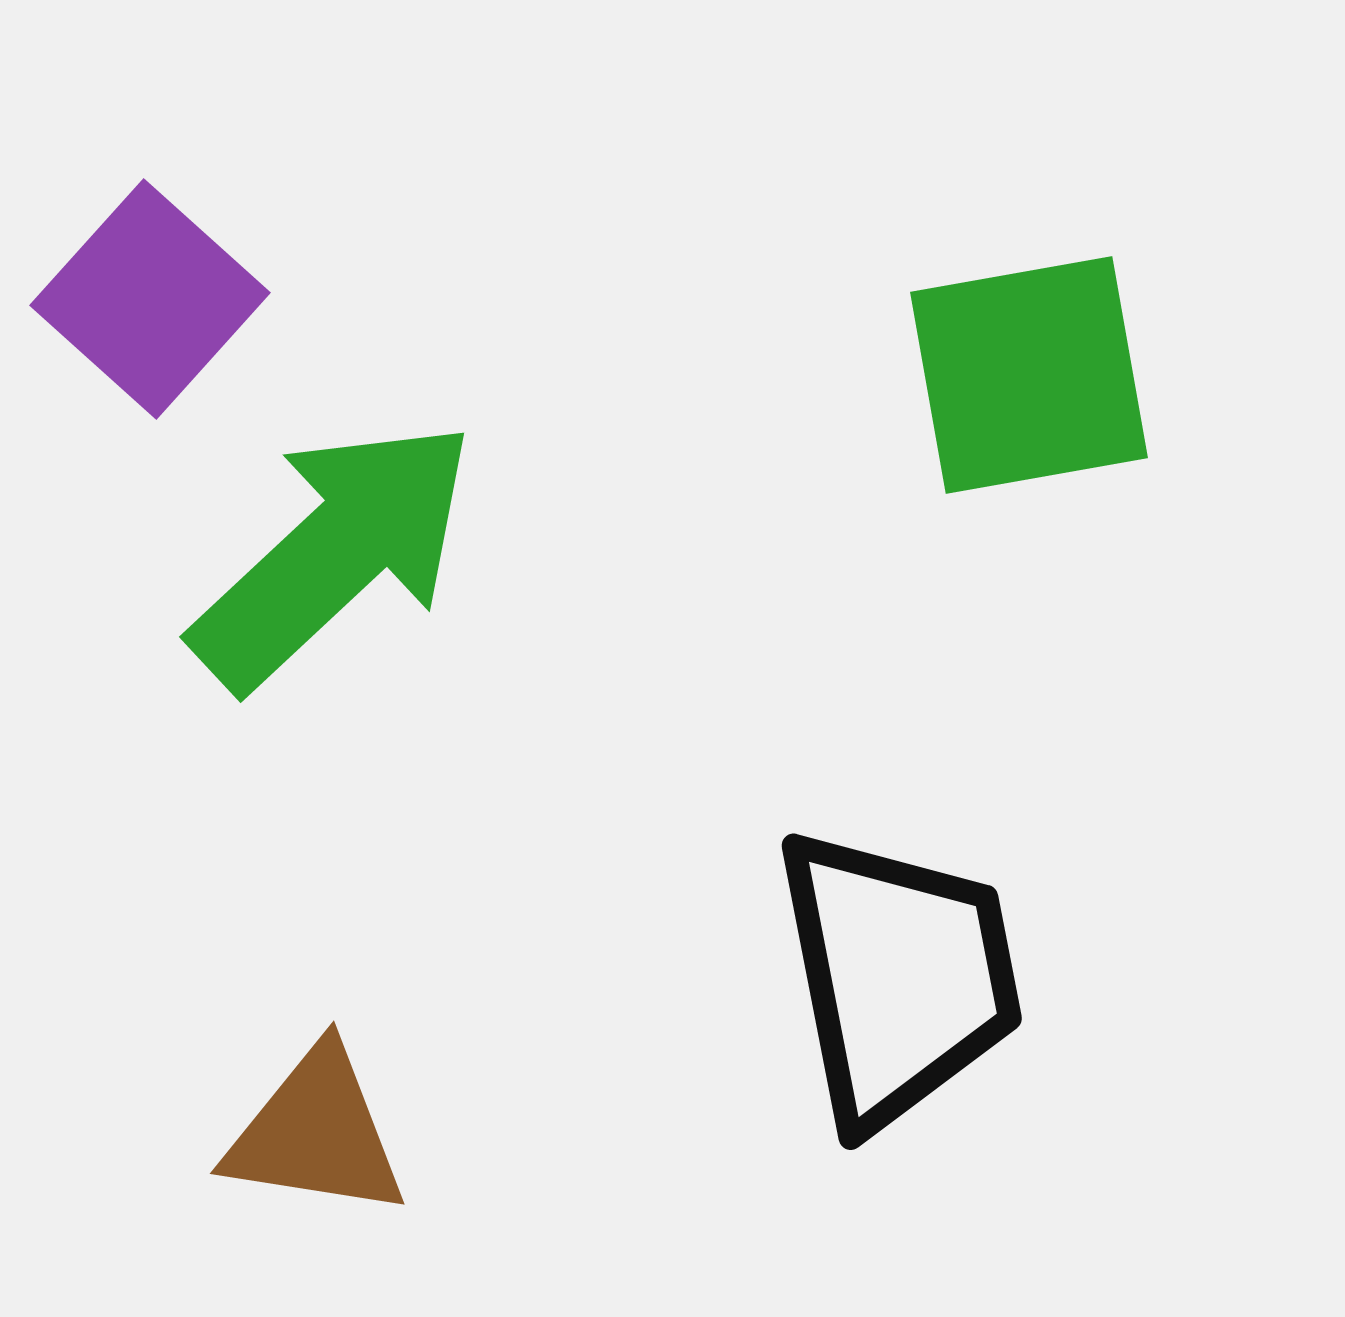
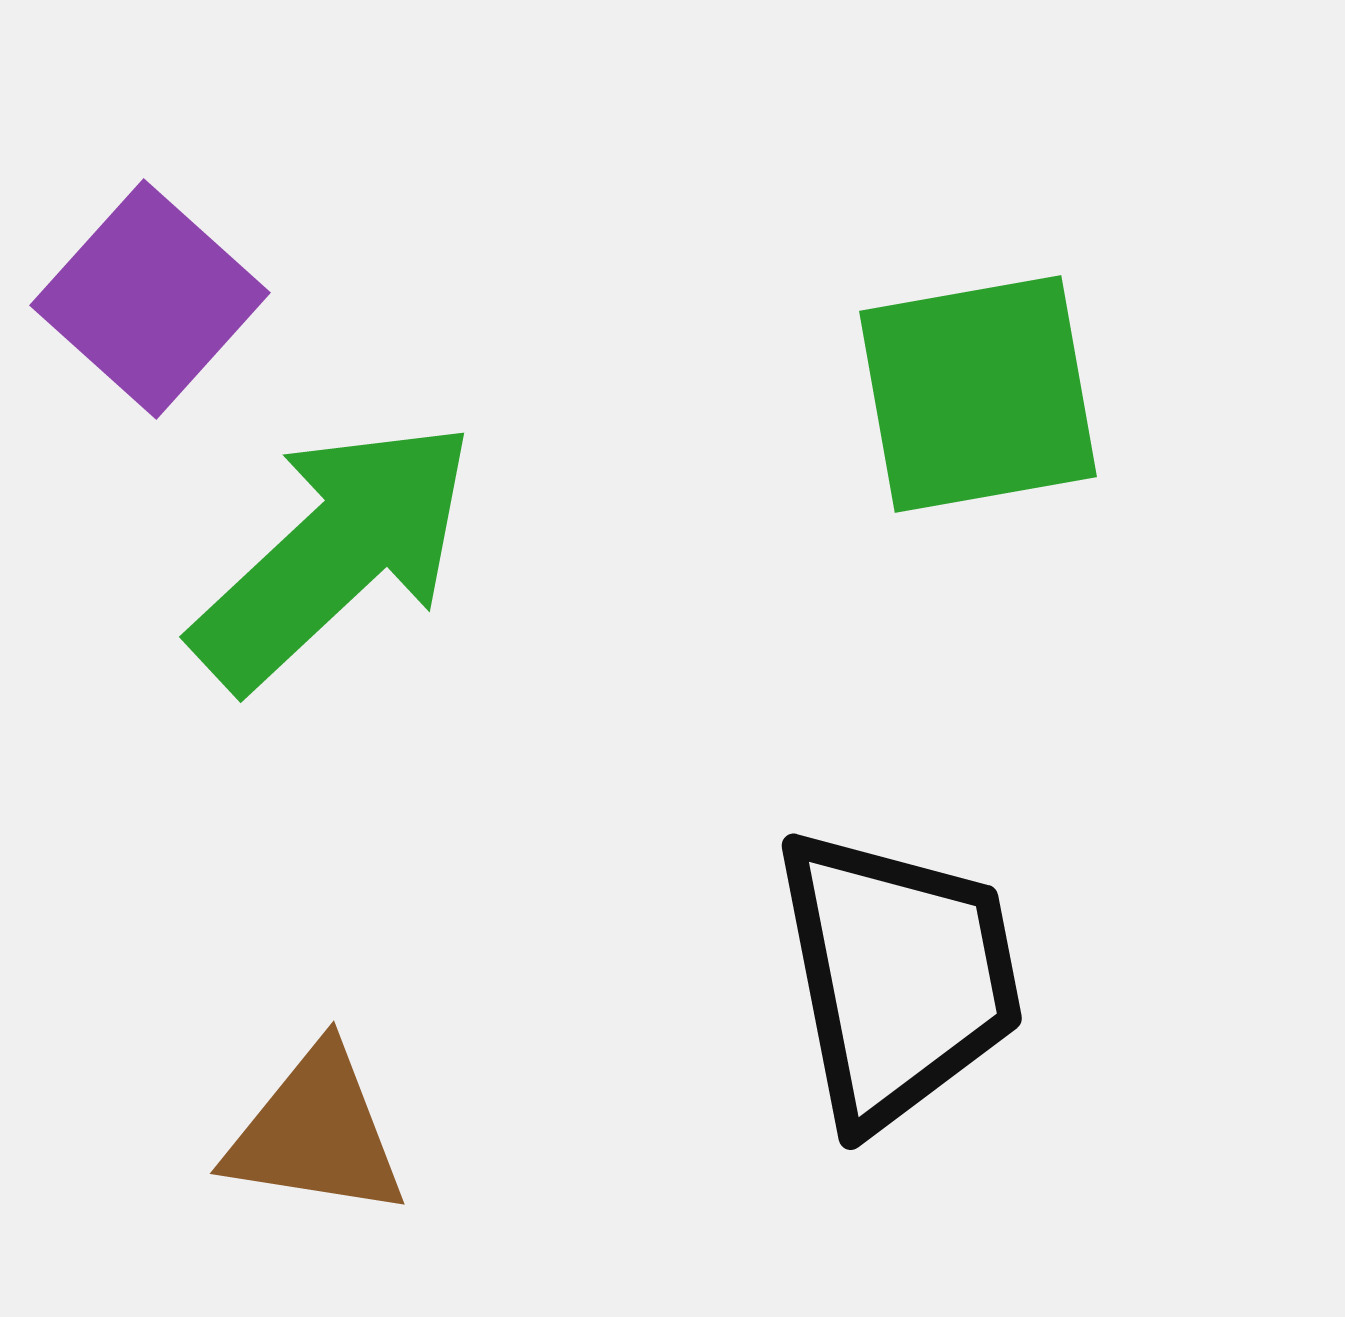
green square: moved 51 px left, 19 px down
